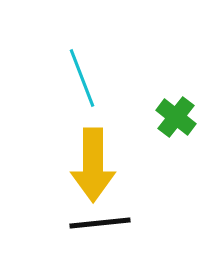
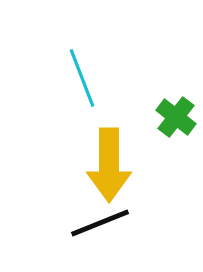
yellow arrow: moved 16 px right
black line: rotated 16 degrees counterclockwise
